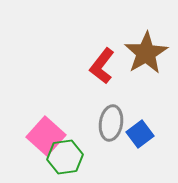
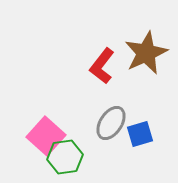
brown star: rotated 6 degrees clockwise
gray ellipse: rotated 24 degrees clockwise
blue square: rotated 20 degrees clockwise
